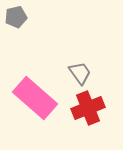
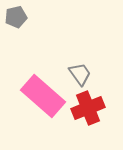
gray trapezoid: moved 1 px down
pink rectangle: moved 8 px right, 2 px up
